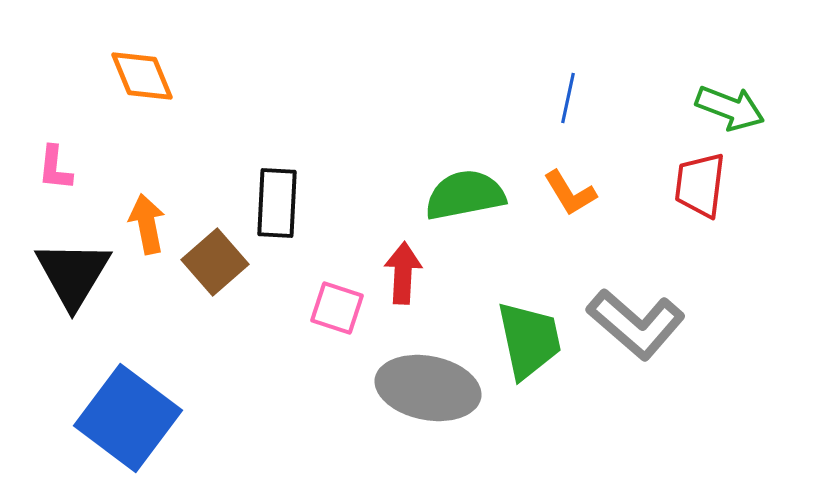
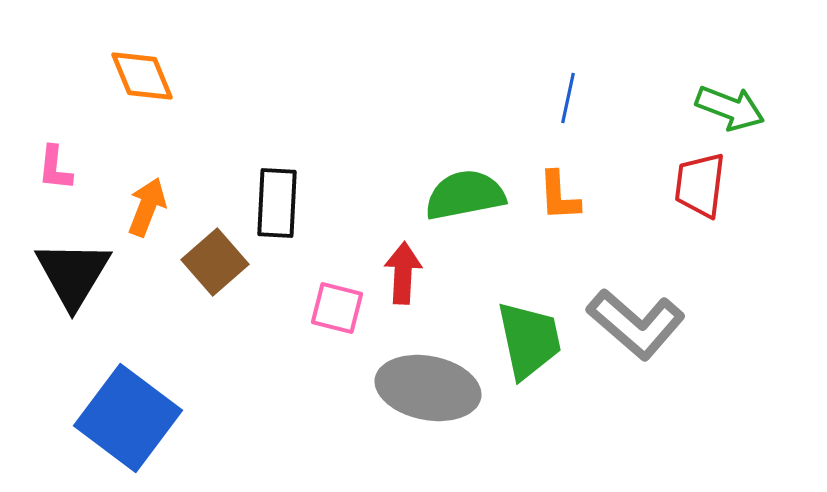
orange L-shape: moved 11 px left, 3 px down; rotated 28 degrees clockwise
orange arrow: moved 17 px up; rotated 32 degrees clockwise
pink square: rotated 4 degrees counterclockwise
